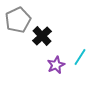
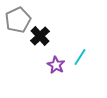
black cross: moved 2 px left
purple star: rotated 18 degrees counterclockwise
